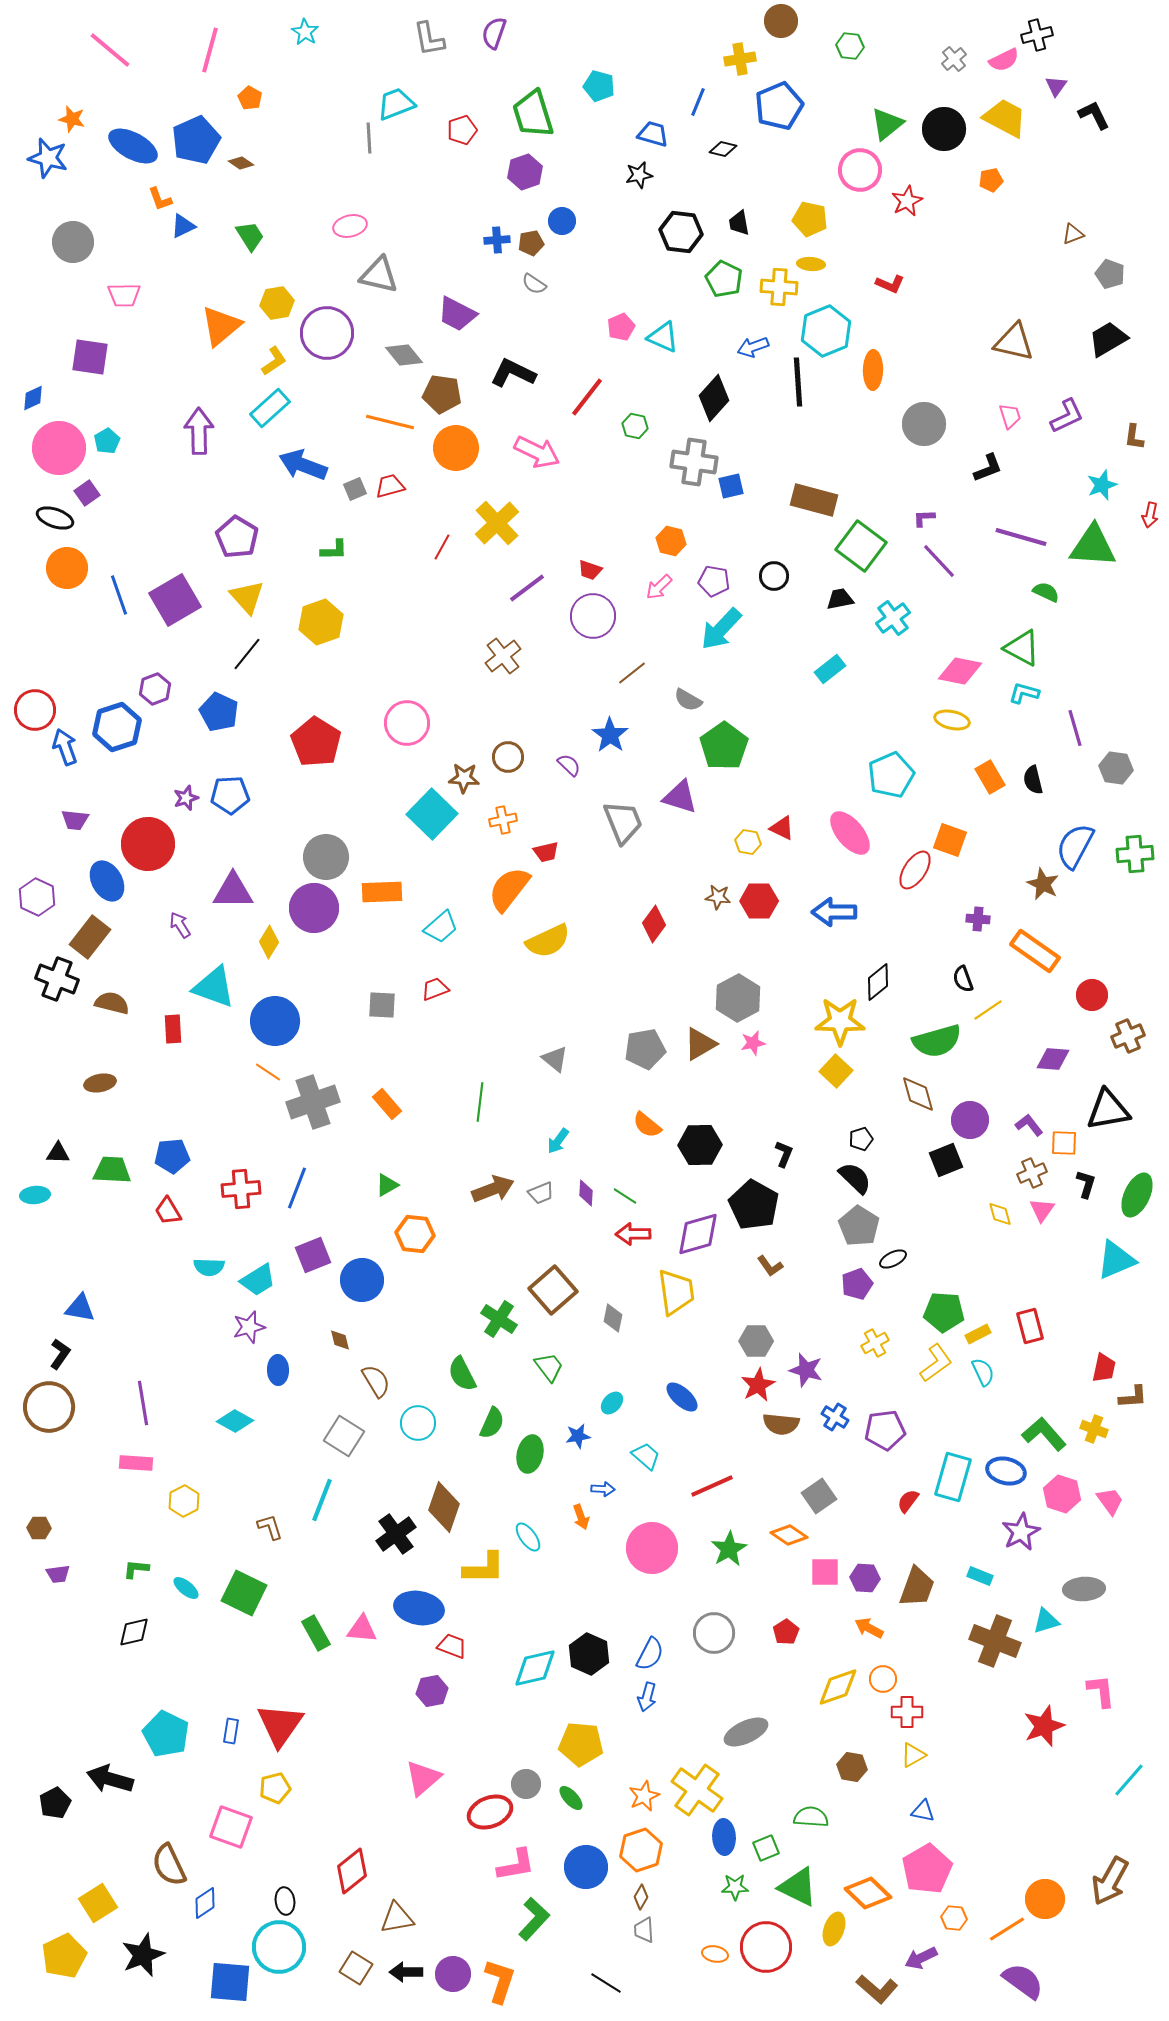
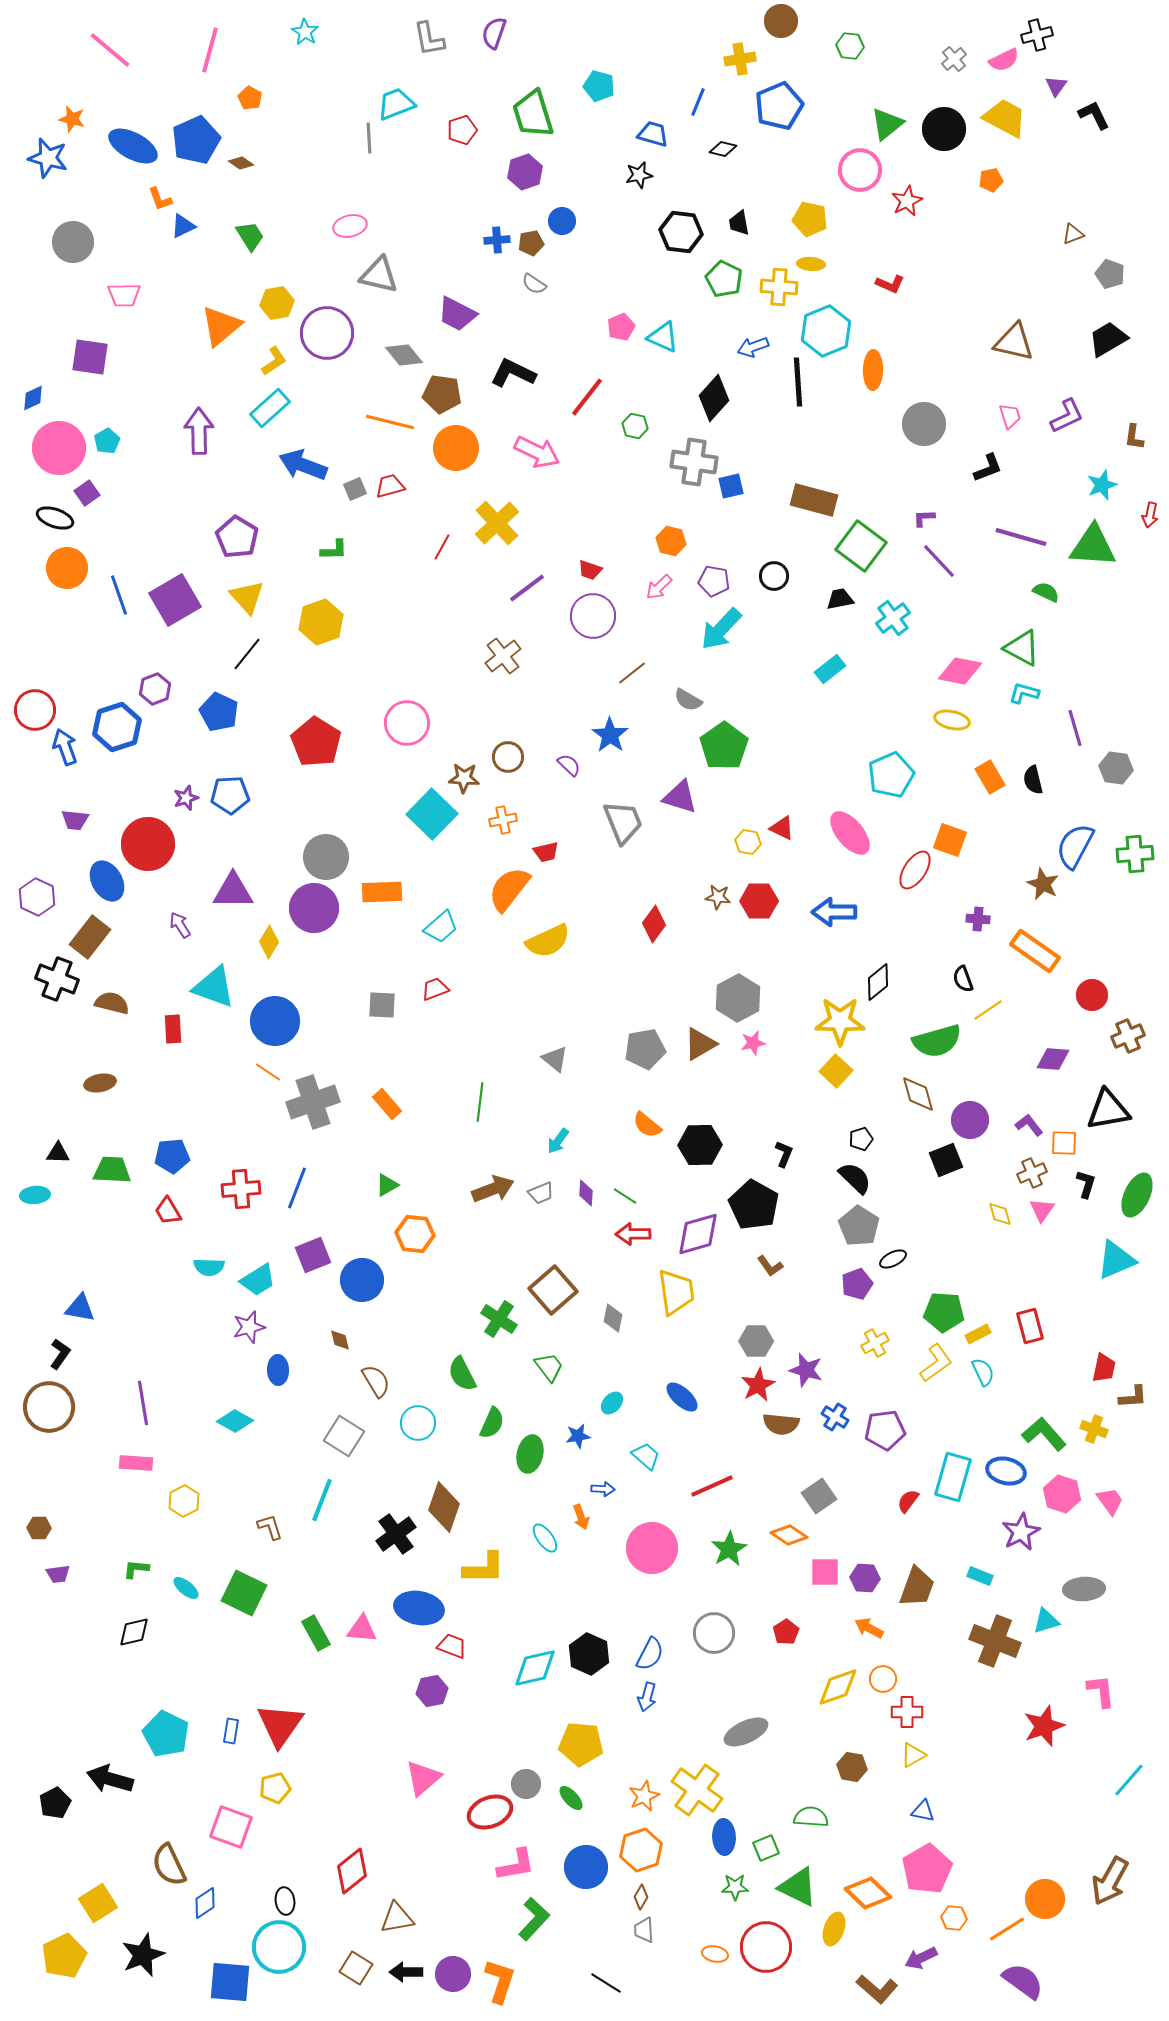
cyan ellipse at (528, 1537): moved 17 px right, 1 px down
